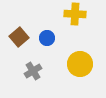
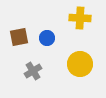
yellow cross: moved 5 px right, 4 px down
brown square: rotated 30 degrees clockwise
